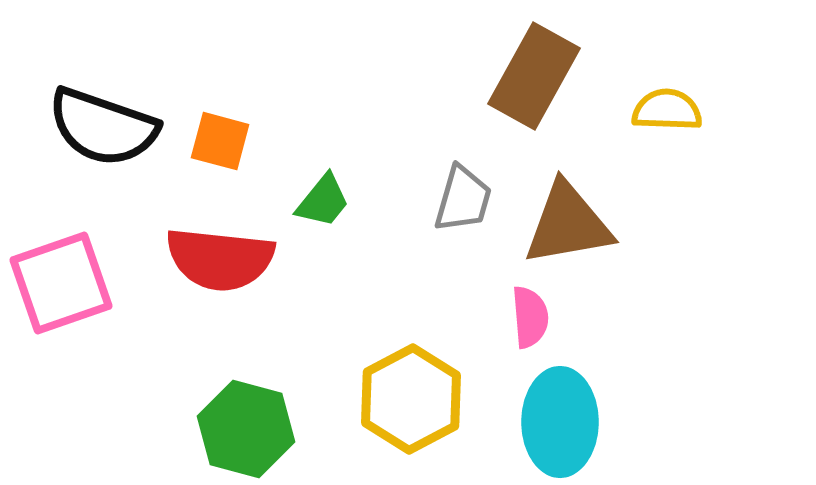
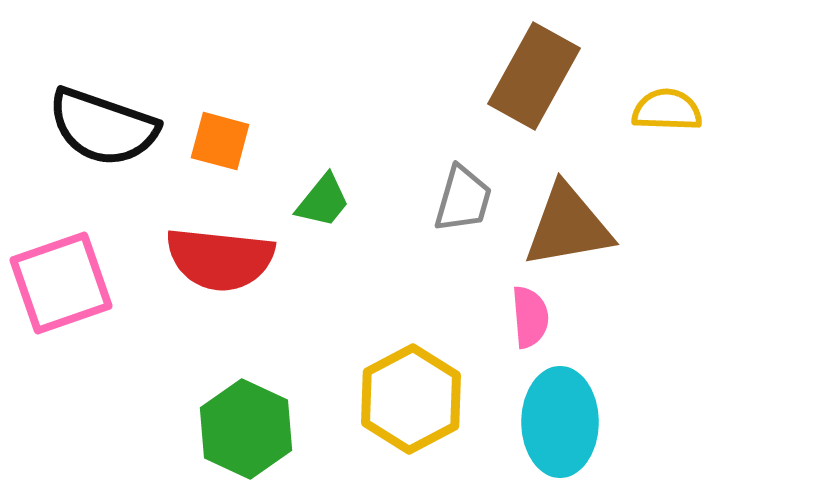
brown triangle: moved 2 px down
green hexagon: rotated 10 degrees clockwise
